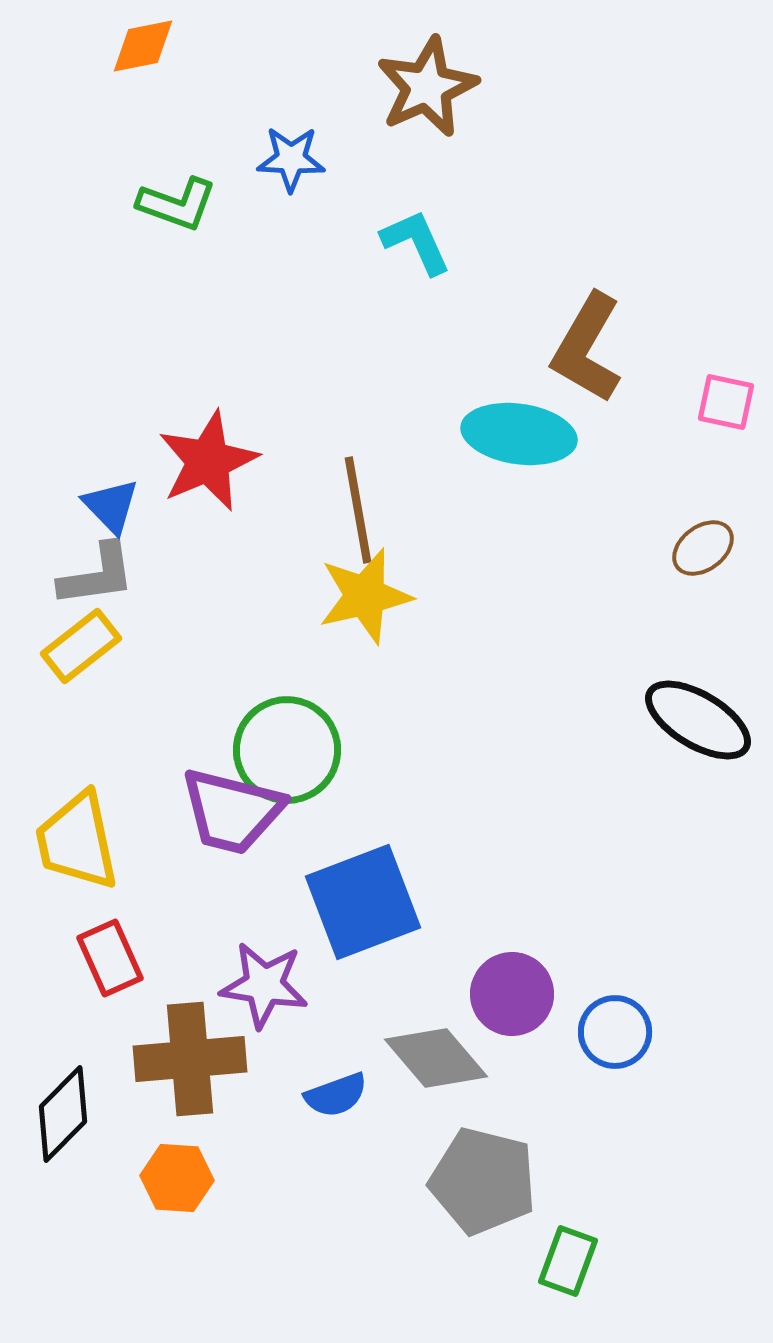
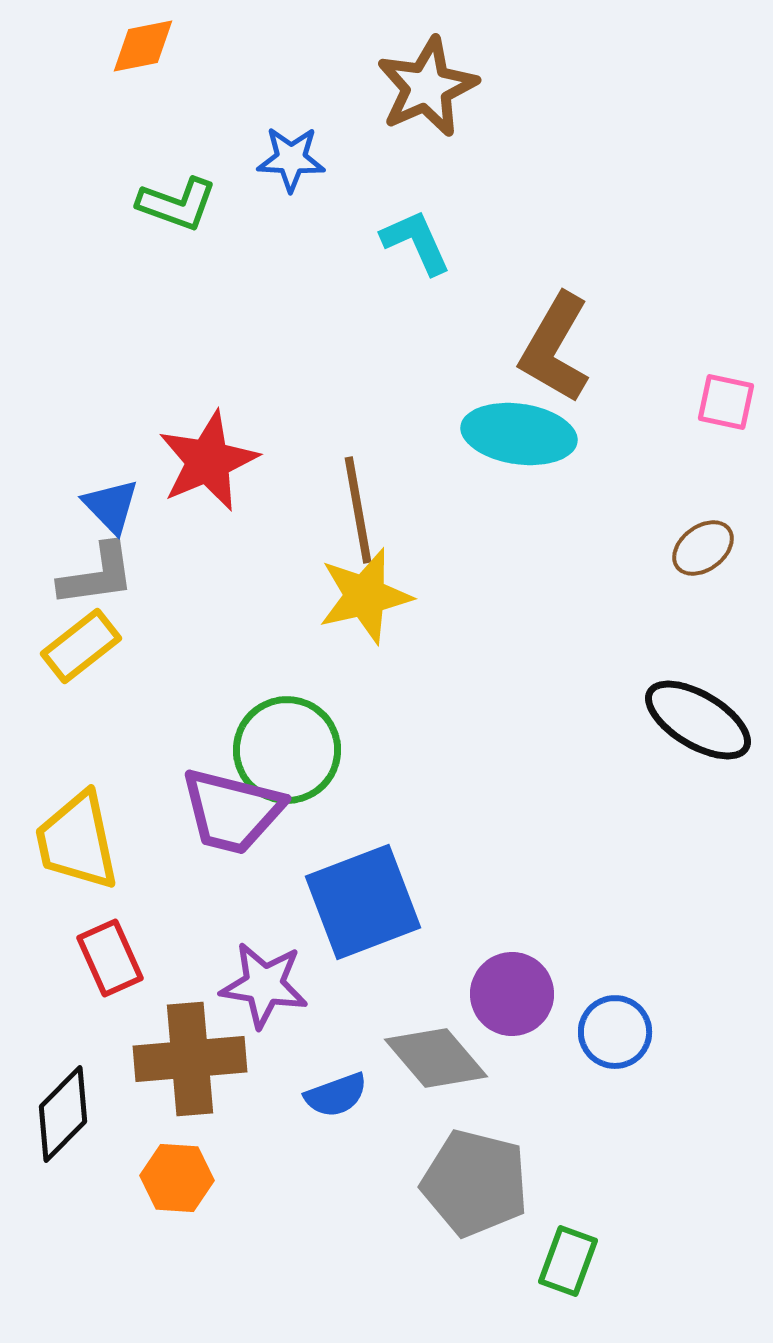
brown L-shape: moved 32 px left
gray pentagon: moved 8 px left, 2 px down
